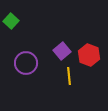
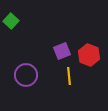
purple square: rotated 18 degrees clockwise
purple circle: moved 12 px down
